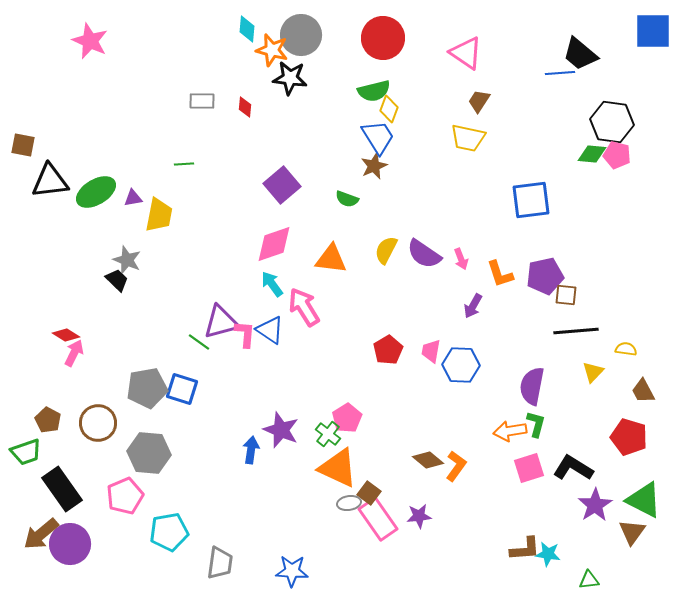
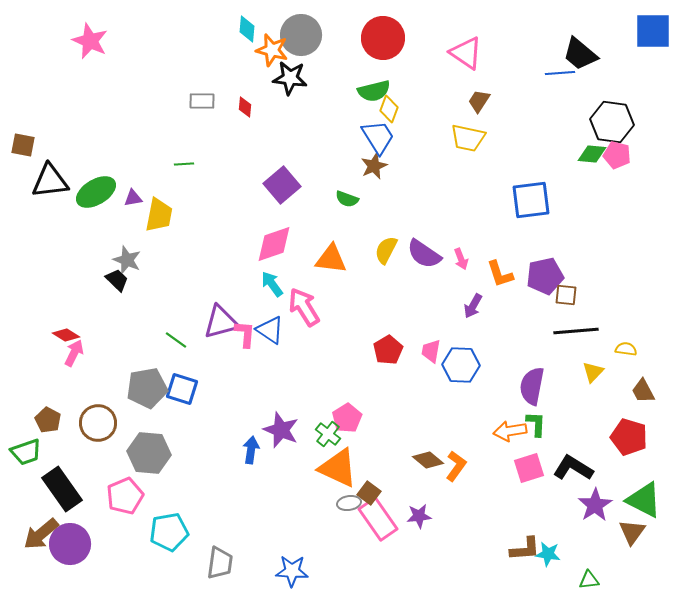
green line at (199, 342): moved 23 px left, 2 px up
green L-shape at (536, 424): rotated 12 degrees counterclockwise
